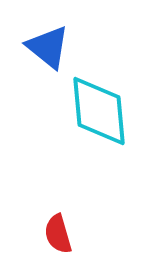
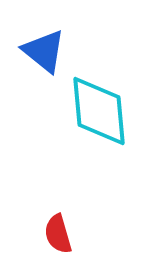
blue triangle: moved 4 px left, 4 px down
